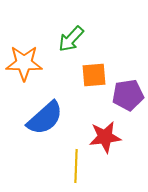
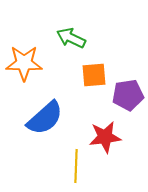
green arrow: moved 1 px up; rotated 72 degrees clockwise
